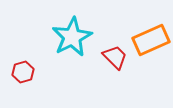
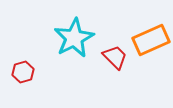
cyan star: moved 2 px right, 1 px down
